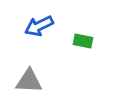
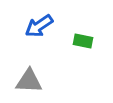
blue arrow: rotated 8 degrees counterclockwise
